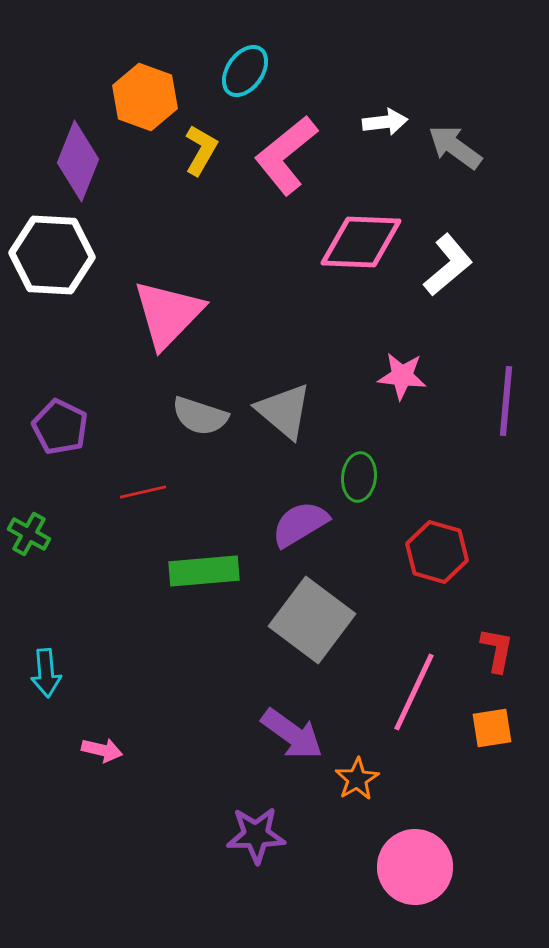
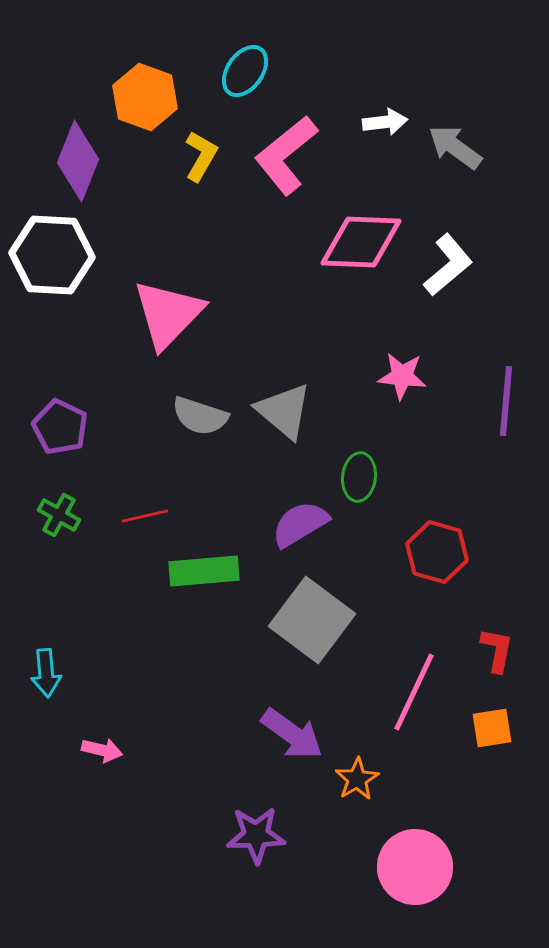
yellow L-shape: moved 6 px down
red line: moved 2 px right, 24 px down
green cross: moved 30 px right, 19 px up
